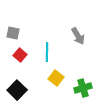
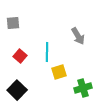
gray square: moved 10 px up; rotated 16 degrees counterclockwise
red square: moved 1 px down
yellow square: moved 3 px right, 6 px up; rotated 35 degrees clockwise
